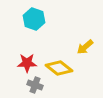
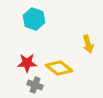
yellow arrow: moved 3 px right, 3 px up; rotated 66 degrees counterclockwise
